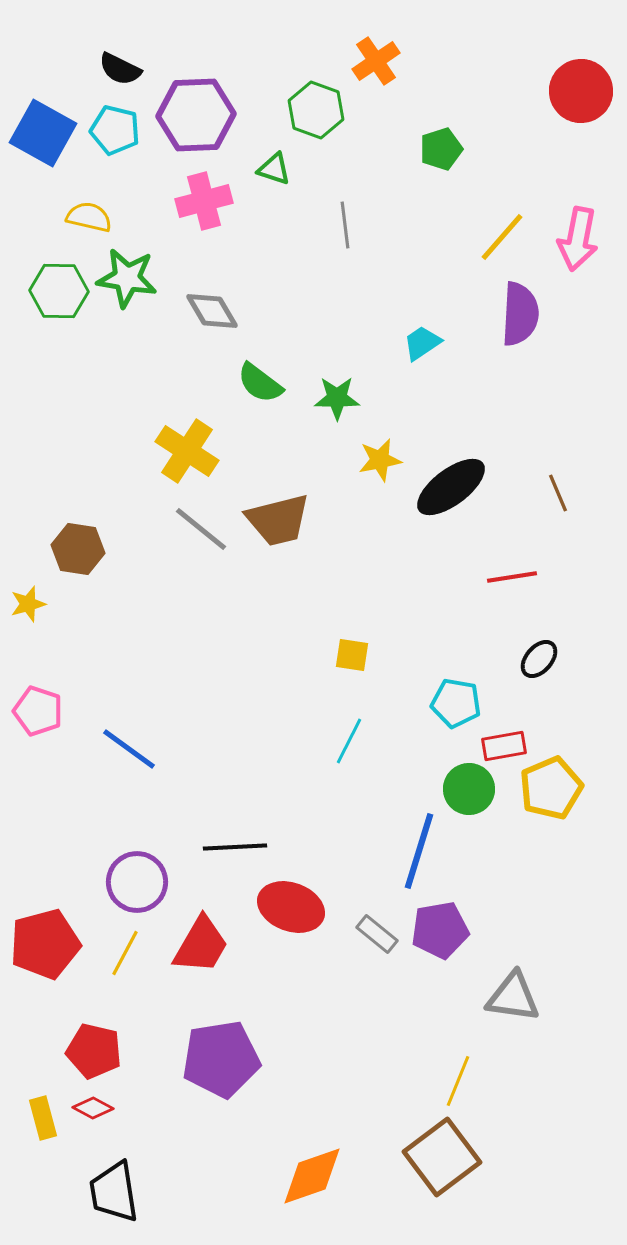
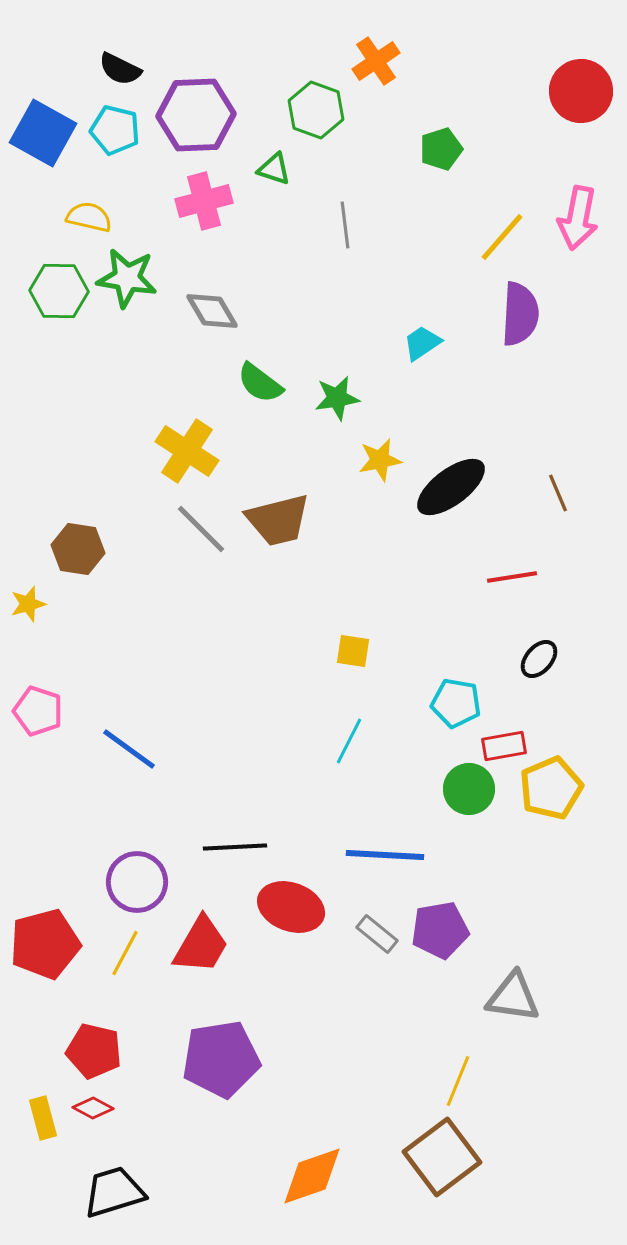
pink arrow at (578, 239): moved 21 px up
green star at (337, 398): rotated 9 degrees counterclockwise
gray line at (201, 529): rotated 6 degrees clockwise
yellow square at (352, 655): moved 1 px right, 4 px up
blue line at (419, 851): moved 34 px left, 4 px down; rotated 76 degrees clockwise
black trapezoid at (114, 1192): rotated 82 degrees clockwise
